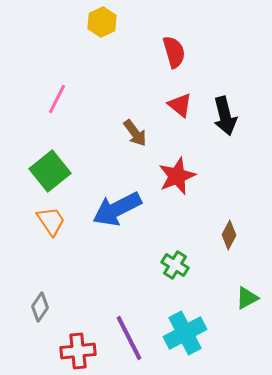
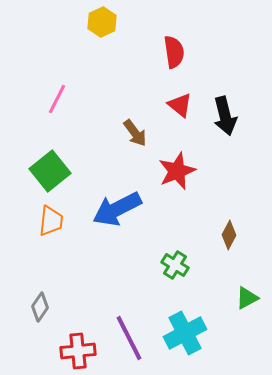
red semicircle: rotated 8 degrees clockwise
red star: moved 5 px up
orange trapezoid: rotated 40 degrees clockwise
